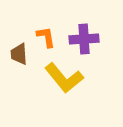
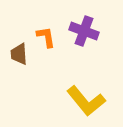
purple cross: moved 8 px up; rotated 24 degrees clockwise
yellow L-shape: moved 22 px right, 23 px down
